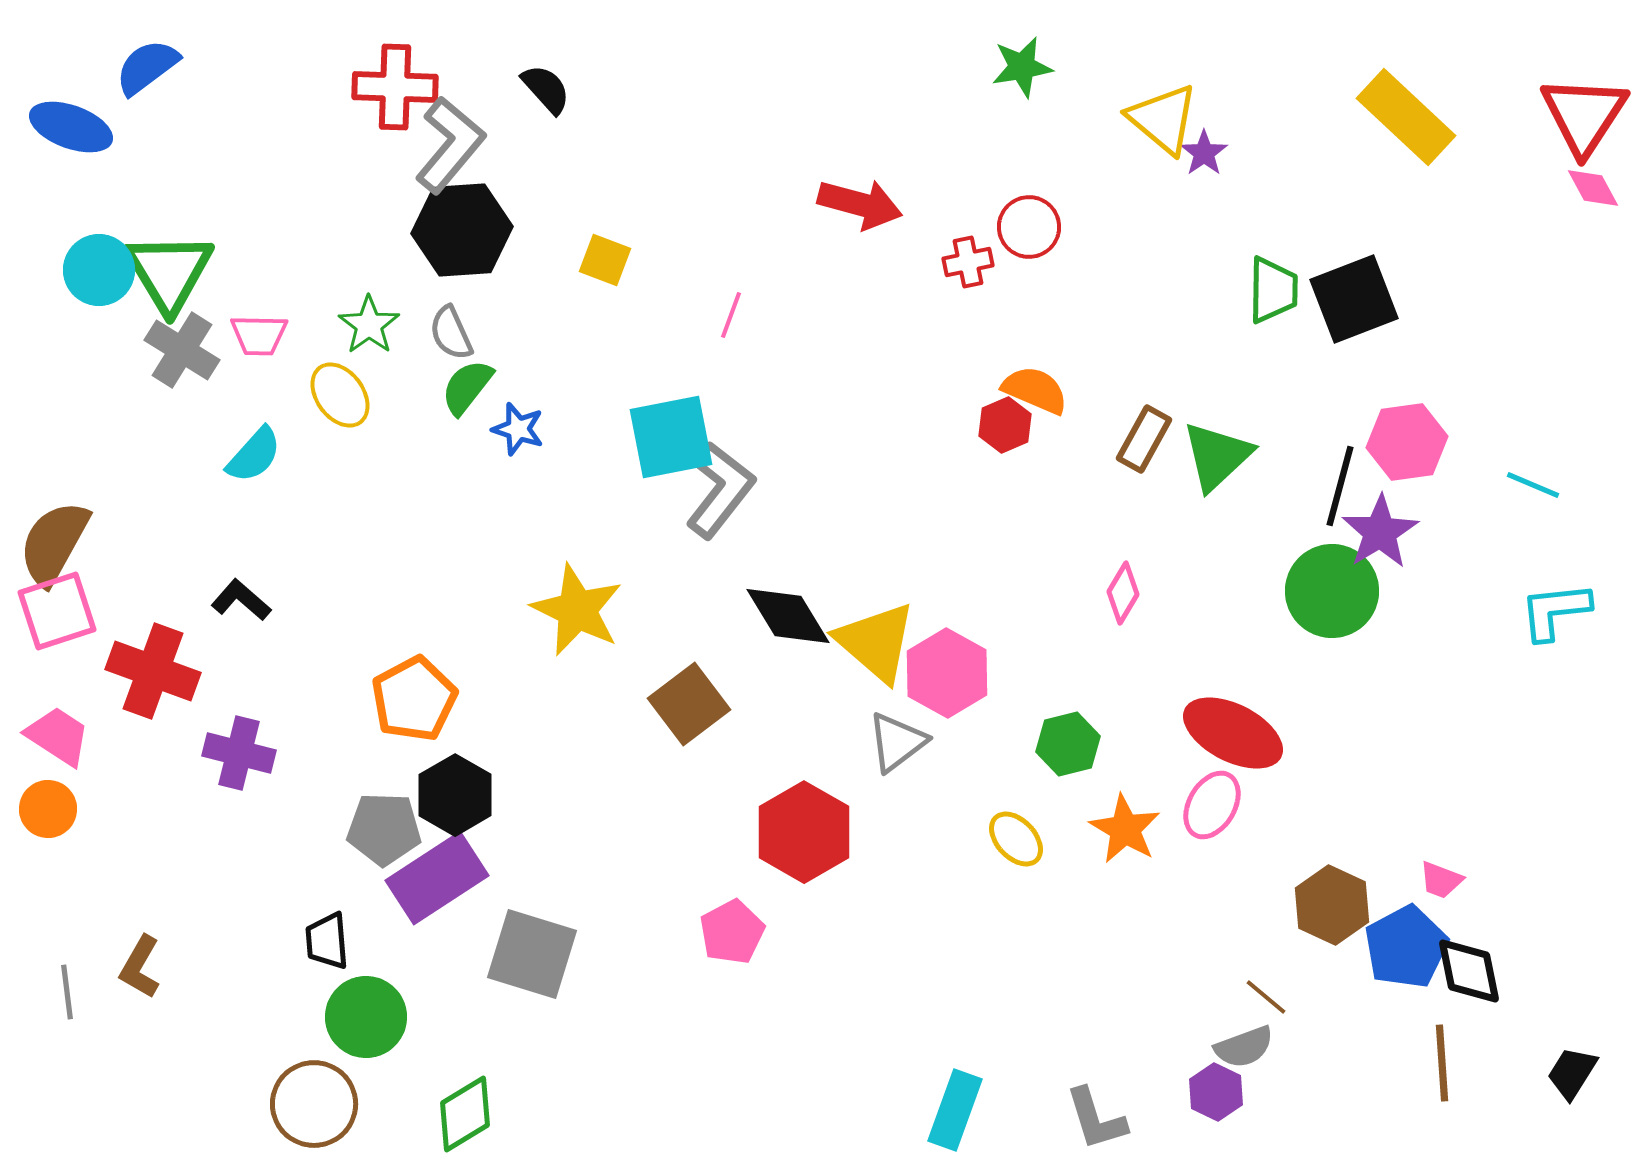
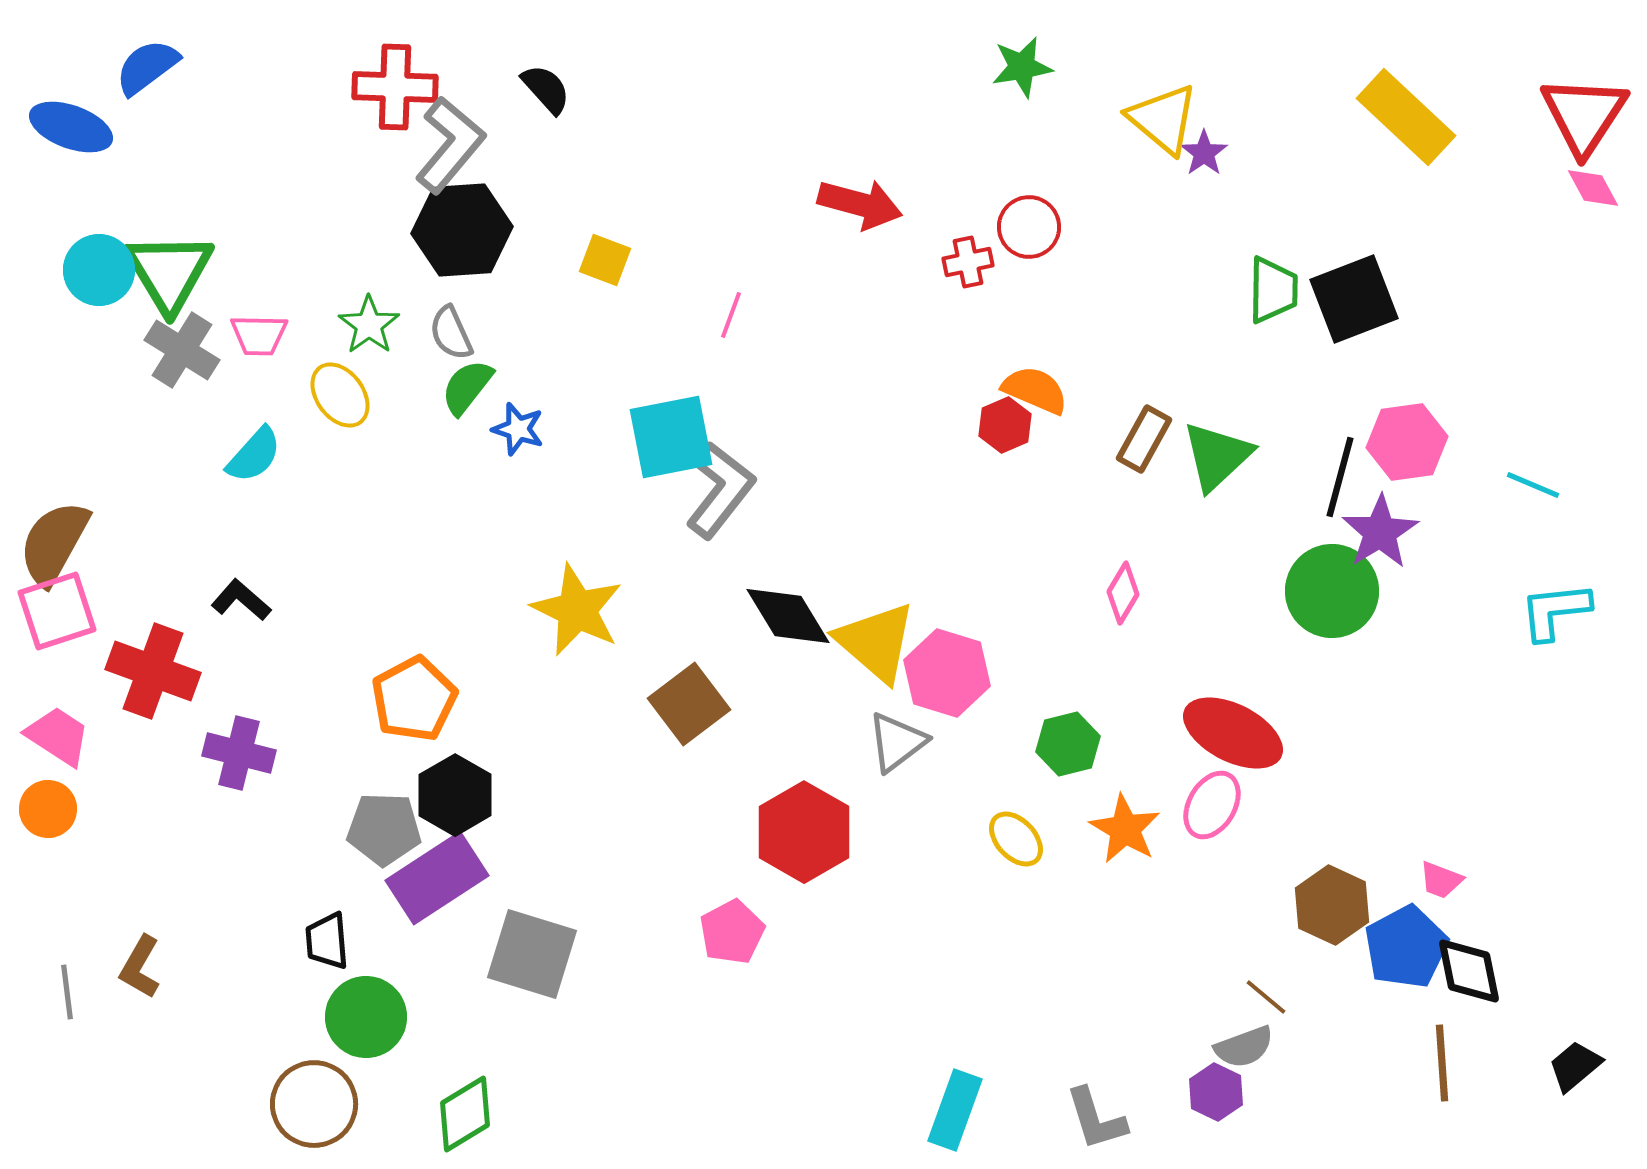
black line at (1340, 486): moved 9 px up
pink hexagon at (947, 673): rotated 12 degrees counterclockwise
black trapezoid at (1572, 1073): moved 3 px right, 7 px up; rotated 18 degrees clockwise
